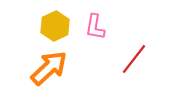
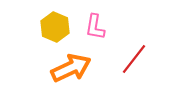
yellow hexagon: moved 1 px down; rotated 12 degrees counterclockwise
orange arrow: moved 22 px right; rotated 18 degrees clockwise
